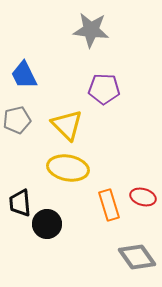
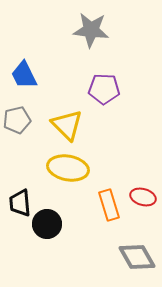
gray diamond: rotated 6 degrees clockwise
